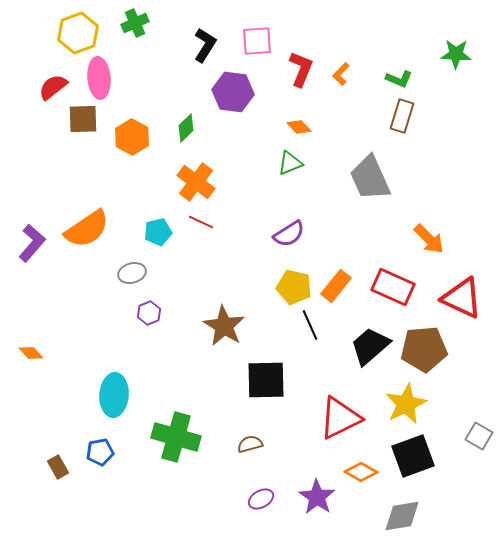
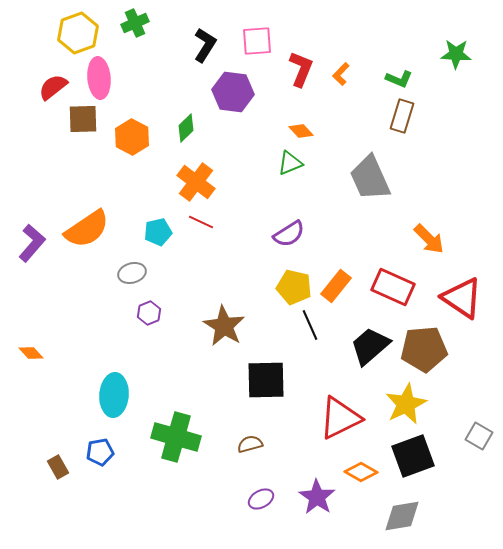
orange diamond at (299, 127): moved 2 px right, 4 px down
red triangle at (462, 298): rotated 9 degrees clockwise
